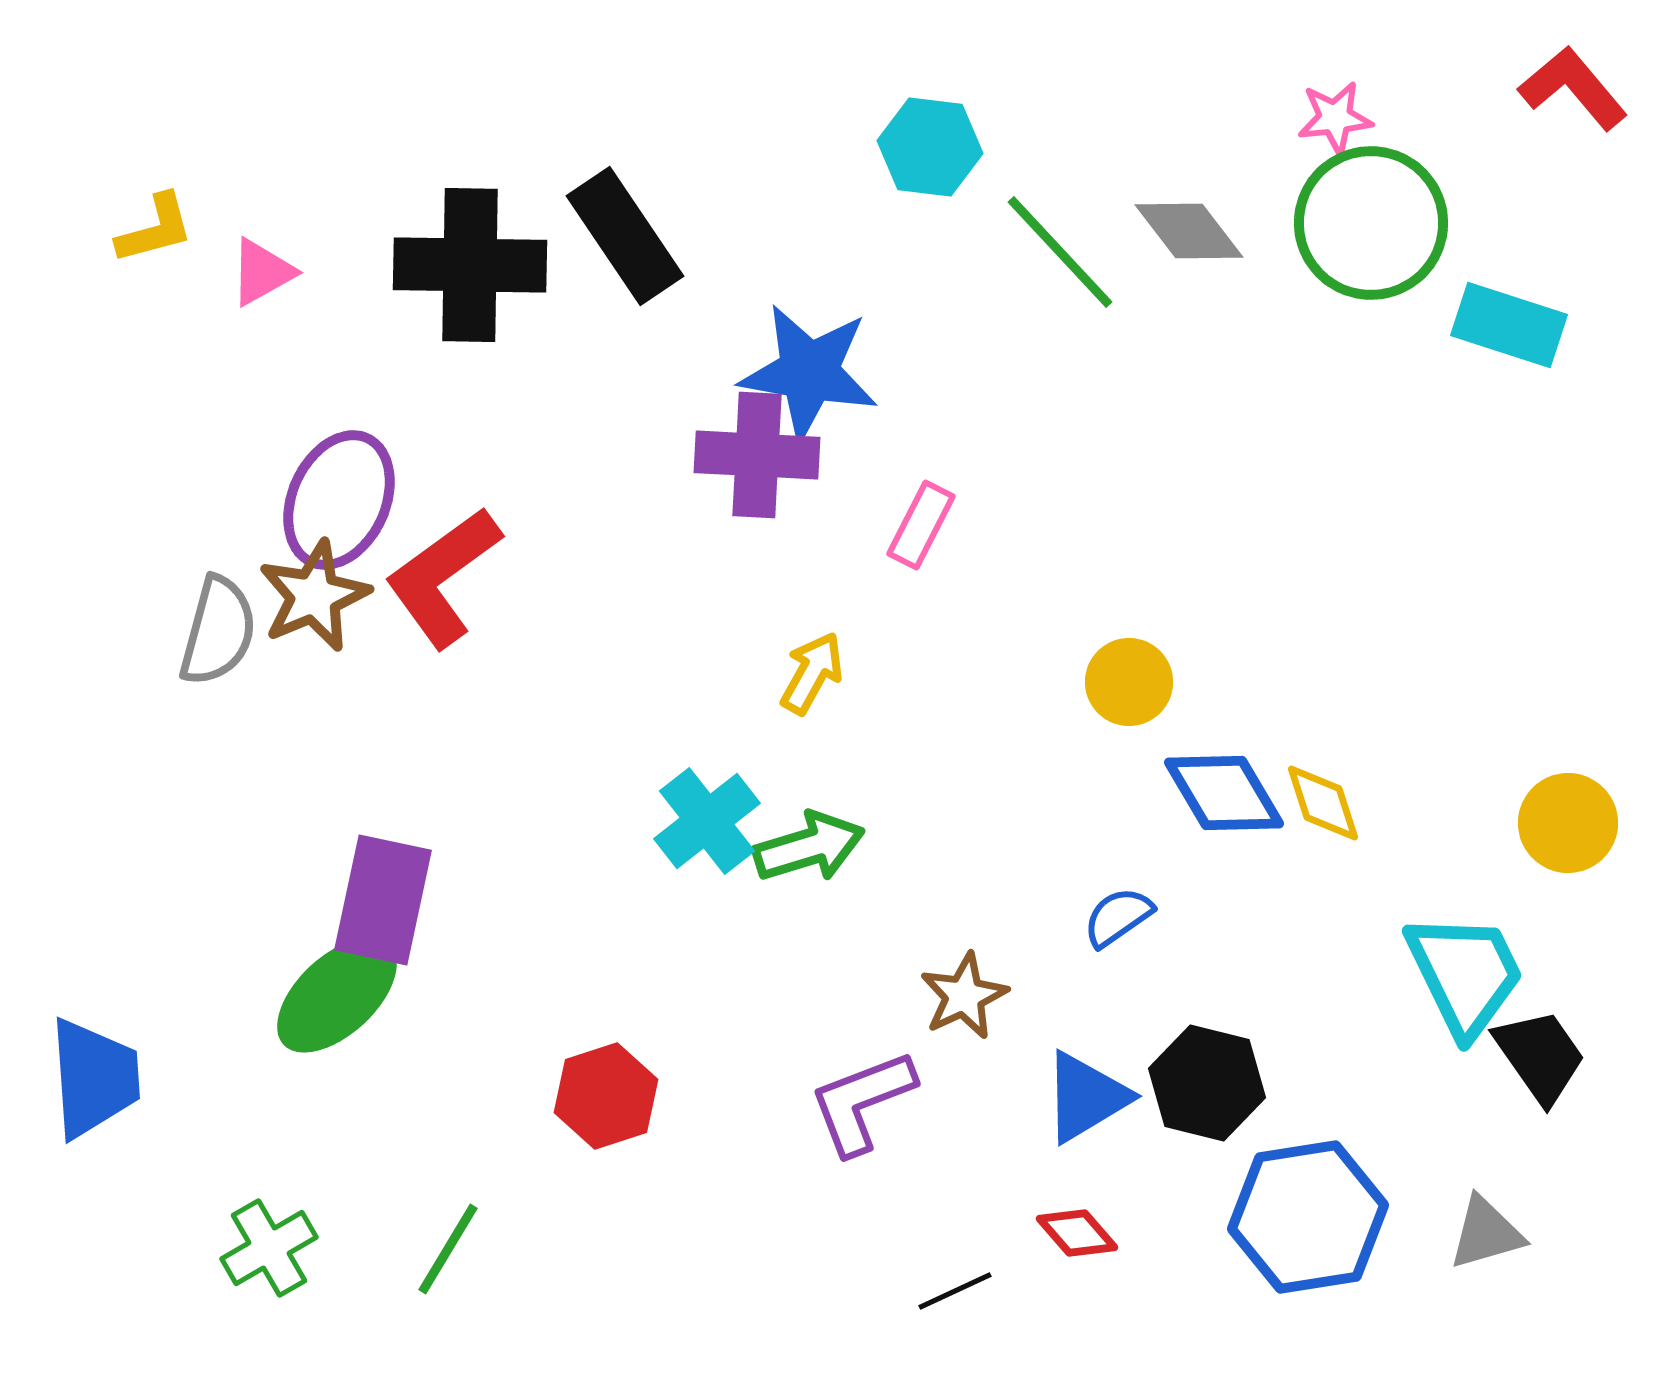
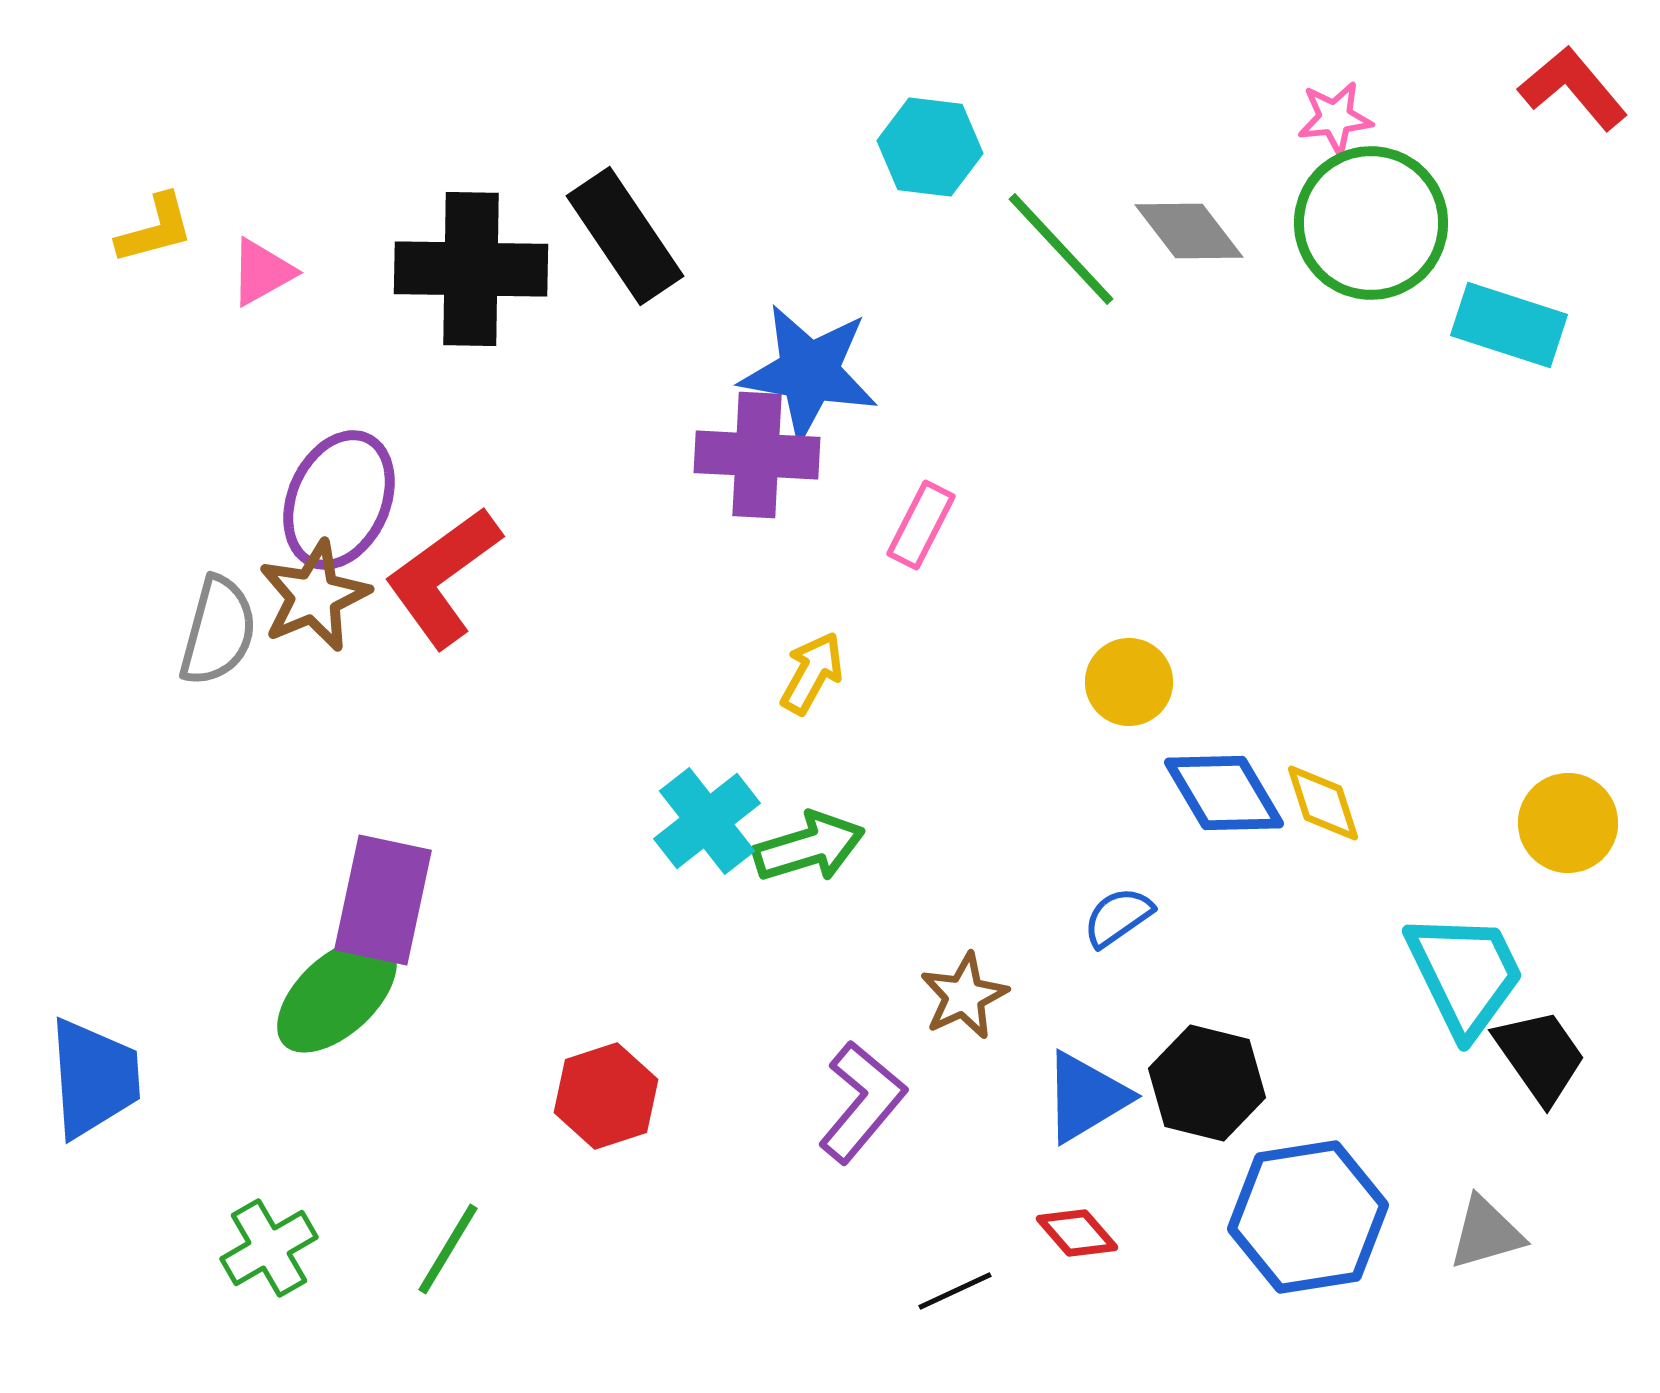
green line at (1060, 252): moved 1 px right, 3 px up
black cross at (470, 265): moved 1 px right, 4 px down
purple L-shape at (862, 1102): rotated 151 degrees clockwise
